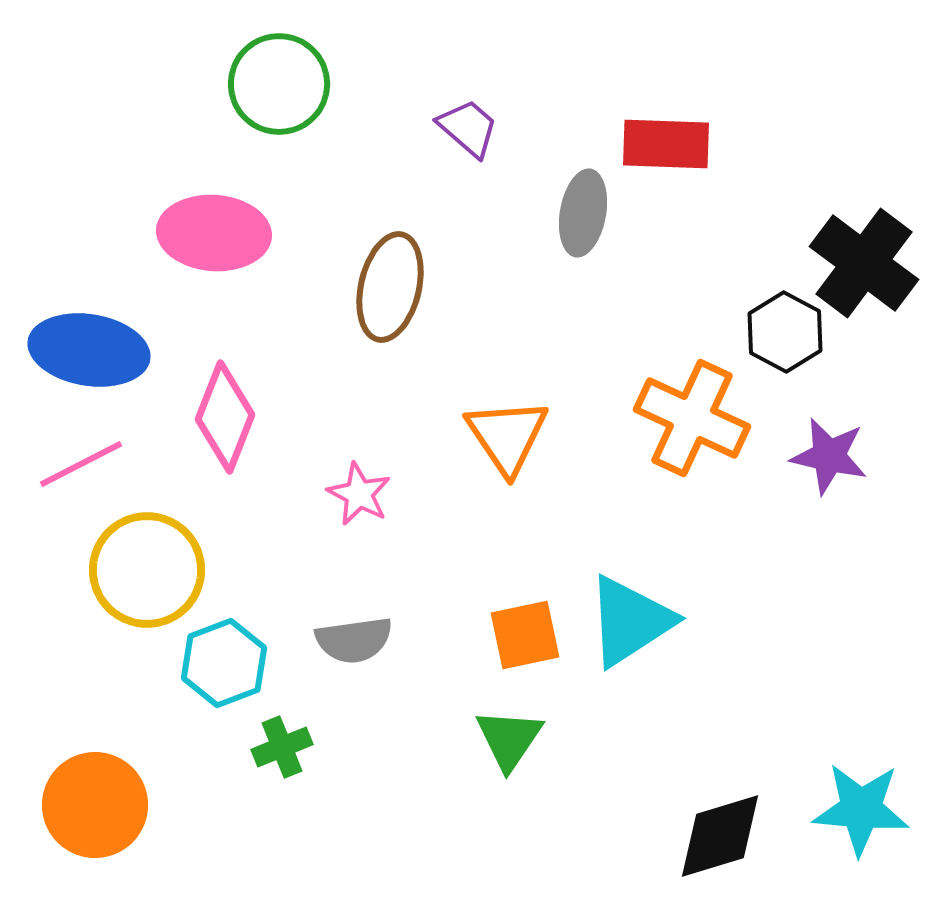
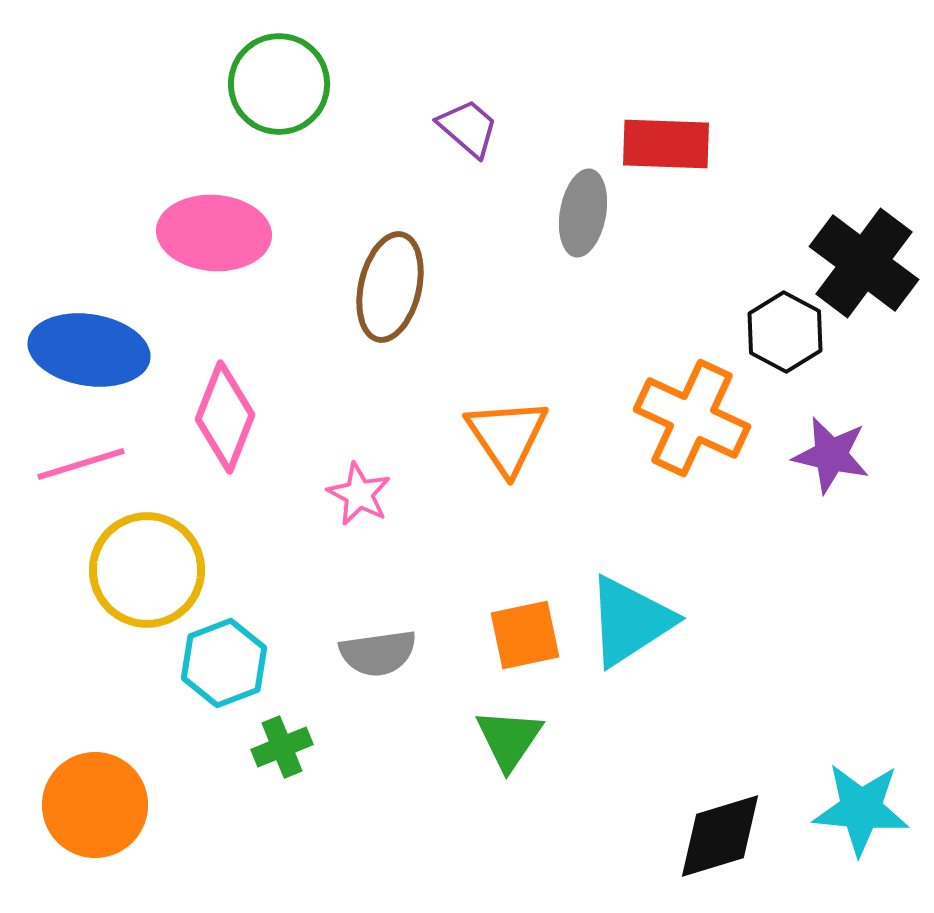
purple star: moved 2 px right, 1 px up
pink line: rotated 10 degrees clockwise
gray semicircle: moved 24 px right, 13 px down
